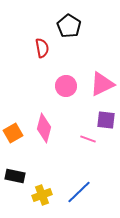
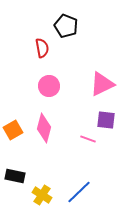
black pentagon: moved 3 px left; rotated 10 degrees counterclockwise
pink circle: moved 17 px left
orange square: moved 3 px up
yellow cross: rotated 36 degrees counterclockwise
